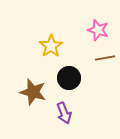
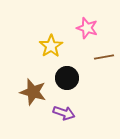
pink star: moved 11 px left, 2 px up
brown line: moved 1 px left, 1 px up
black circle: moved 2 px left
purple arrow: rotated 50 degrees counterclockwise
